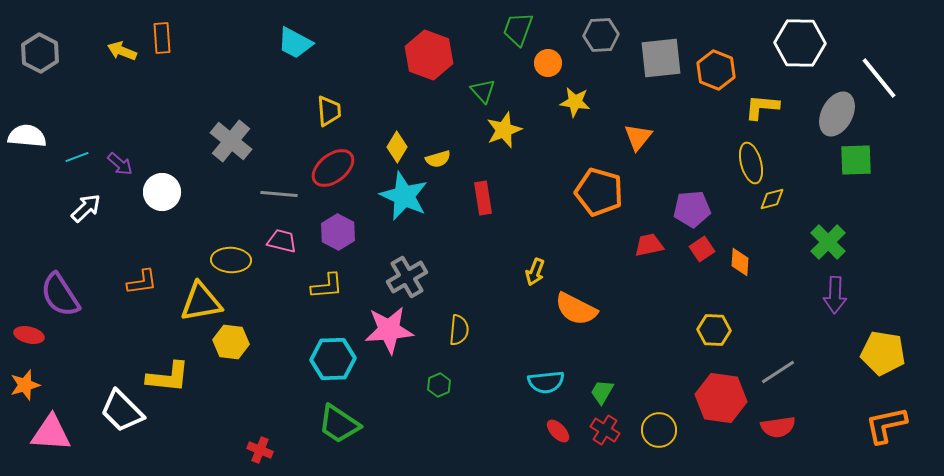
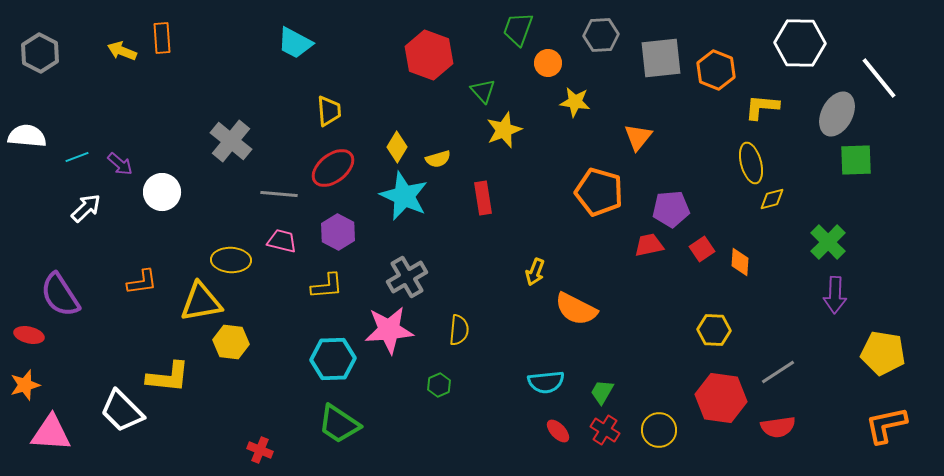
purple pentagon at (692, 209): moved 21 px left
